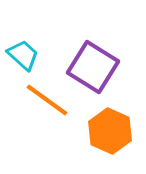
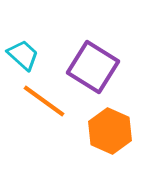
orange line: moved 3 px left, 1 px down
